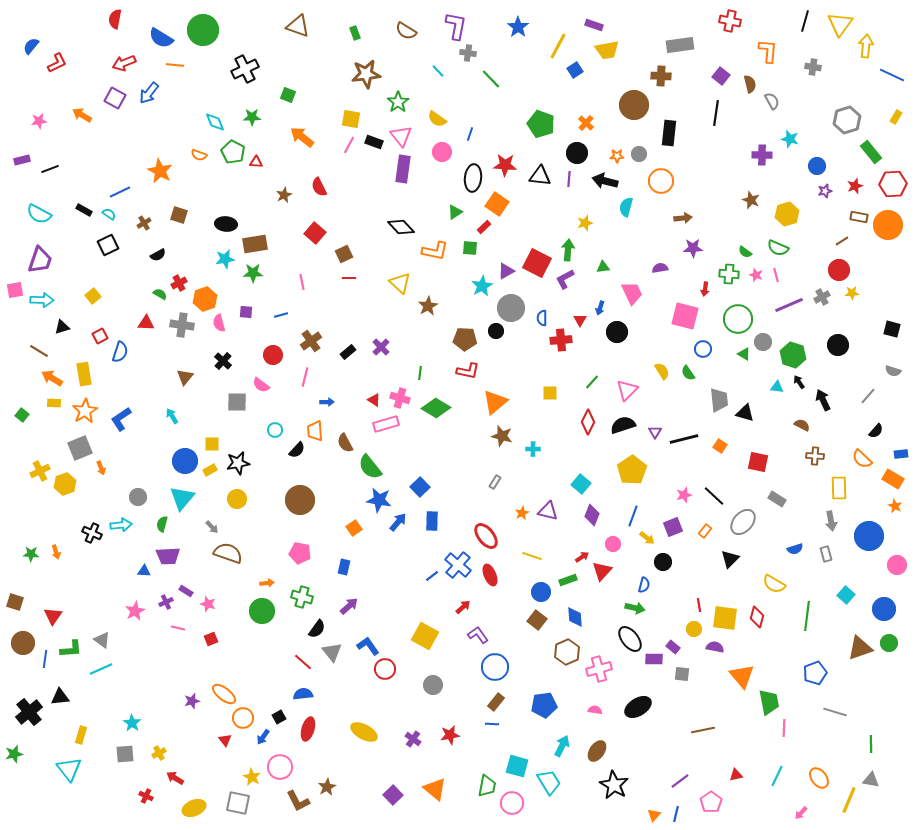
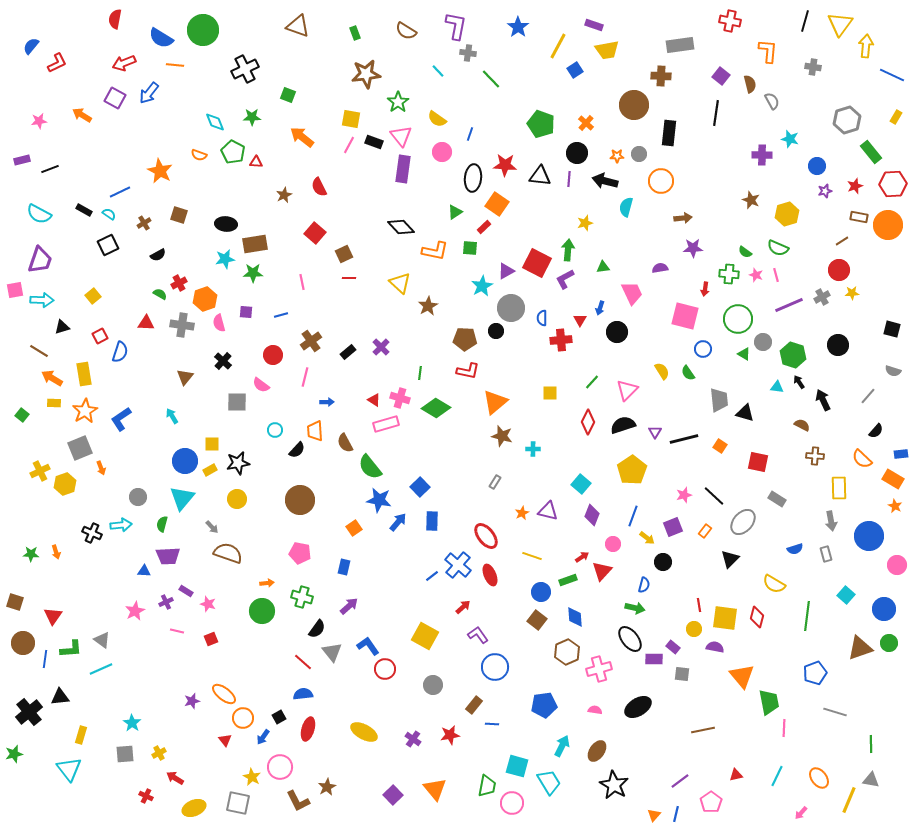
pink line at (178, 628): moved 1 px left, 3 px down
brown rectangle at (496, 702): moved 22 px left, 3 px down
orange triangle at (435, 789): rotated 10 degrees clockwise
